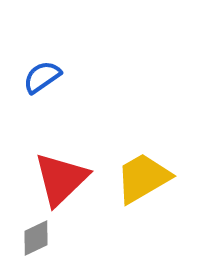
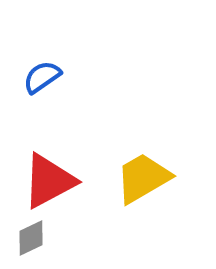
red triangle: moved 12 px left, 2 px down; rotated 16 degrees clockwise
gray diamond: moved 5 px left
